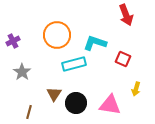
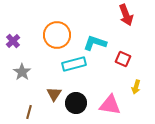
purple cross: rotated 16 degrees counterclockwise
yellow arrow: moved 2 px up
